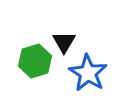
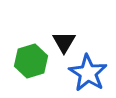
green hexagon: moved 4 px left
